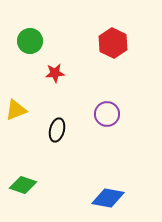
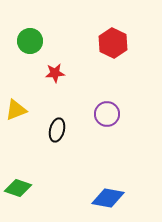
green diamond: moved 5 px left, 3 px down
